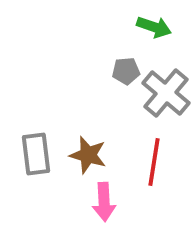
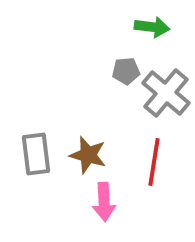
green arrow: moved 2 px left; rotated 12 degrees counterclockwise
